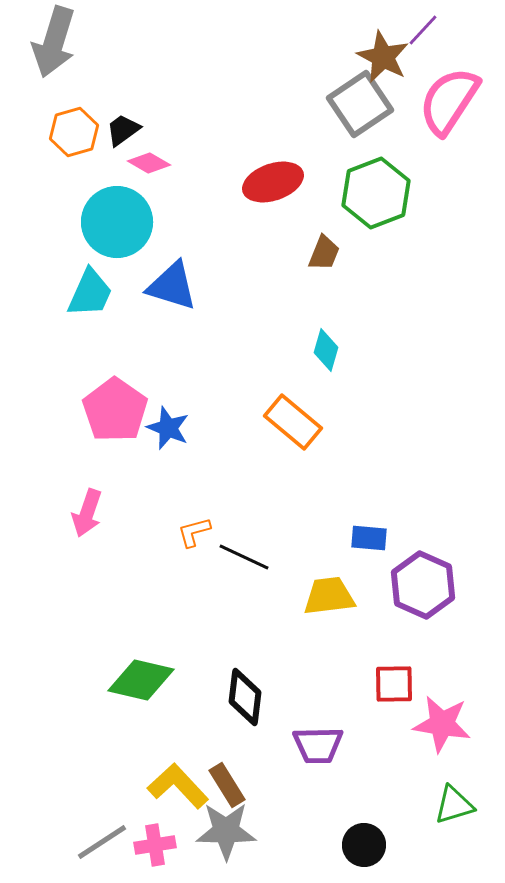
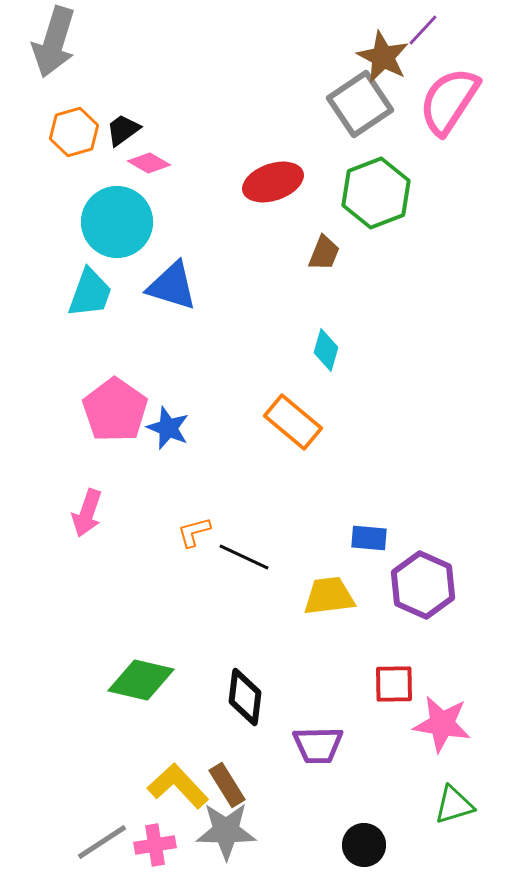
cyan trapezoid: rotated 4 degrees counterclockwise
